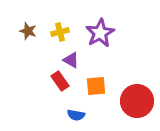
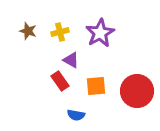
red circle: moved 10 px up
